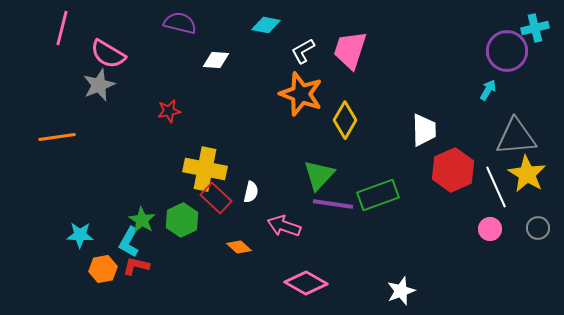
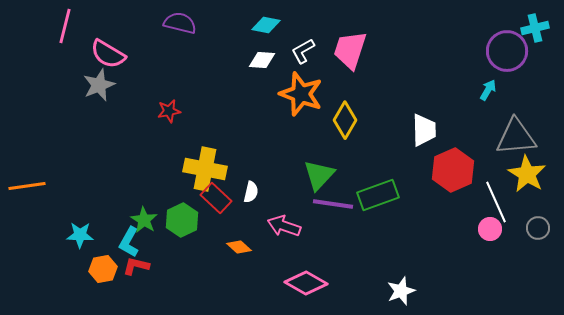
pink line: moved 3 px right, 2 px up
white diamond: moved 46 px right
orange line: moved 30 px left, 49 px down
white line: moved 15 px down
green star: moved 2 px right
